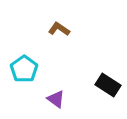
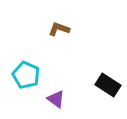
brown L-shape: rotated 15 degrees counterclockwise
cyan pentagon: moved 2 px right, 6 px down; rotated 12 degrees counterclockwise
